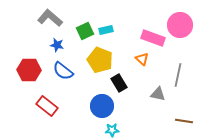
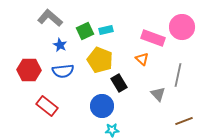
pink circle: moved 2 px right, 2 px down
blue star: moved 3 px right; rotated 16 degrees clockwise
blue semicircle: rotated 45 degrees counterclockwise
gray triangle: rotated 35 degrees clockwise
brown line: rotated 30 degrees counterclockwise
